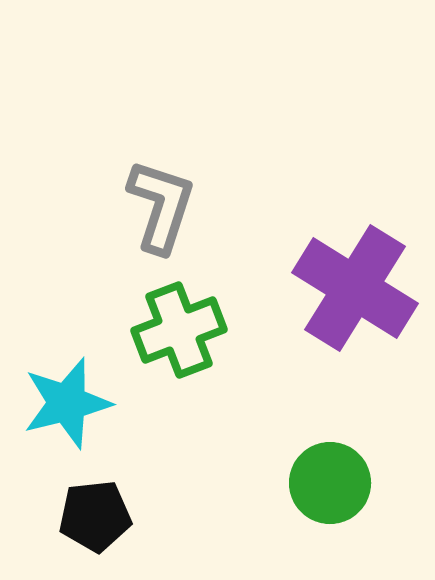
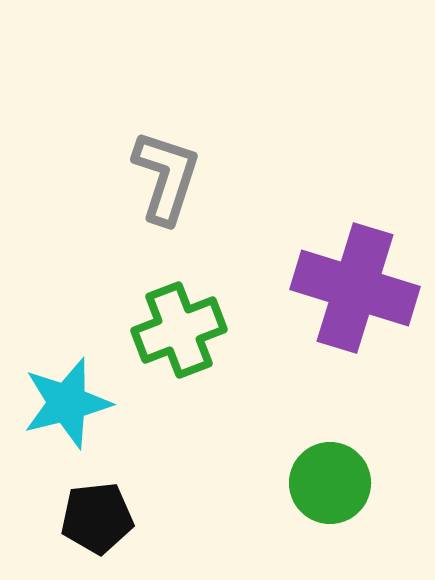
gray L-shape: moved 5 px right, 29 px up
purple cross: rotated 15 degrees counterclockwise
black pentagon: moved 2 px right, 2 px down
